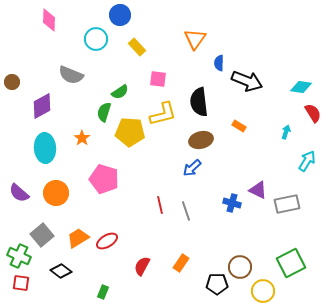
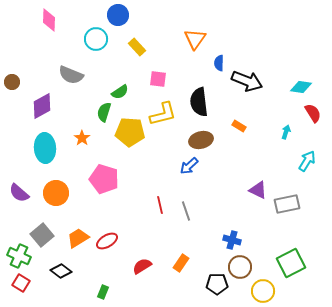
blue circle at (120, 15): moved 2 px left
blue arrow at (192, 168): moved 3 px left, 2 px up
blue cross at (232, 203): moved 37 px down
red semicircle at (142, 266): rotated 30 degrees clockwise
red square at (21, 283): rotated 24 degrees clockwise
